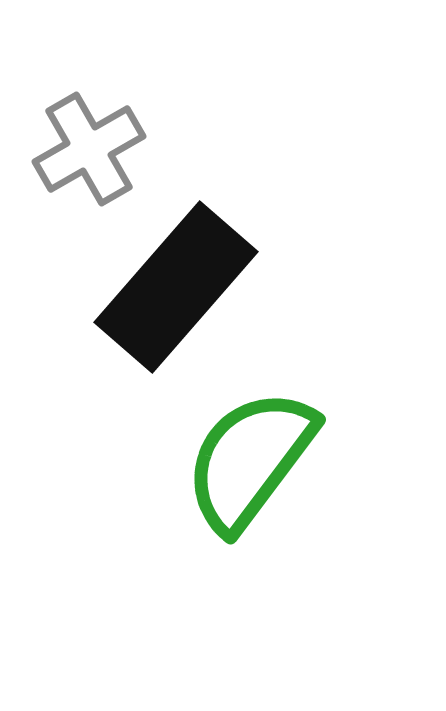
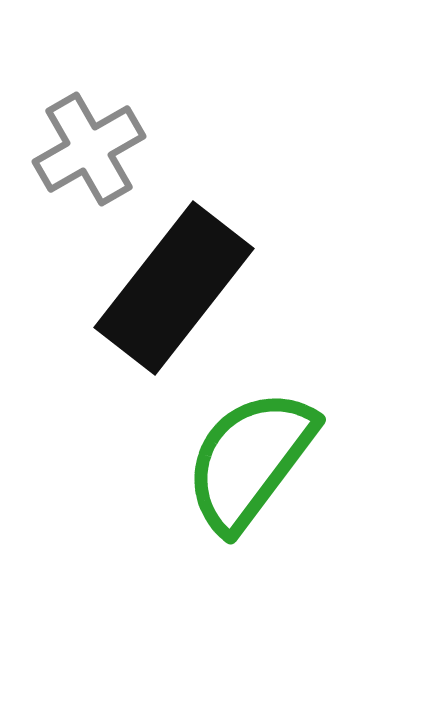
black rectangle: moved 2 px left, 1 px down; rotated 3 degrees counterclockwise
